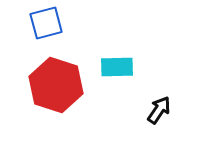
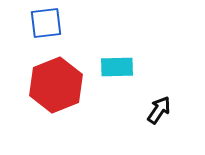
blue square: rotated 8 degrees clockwise
red hexagon: rotated 20 degrees clockwise
